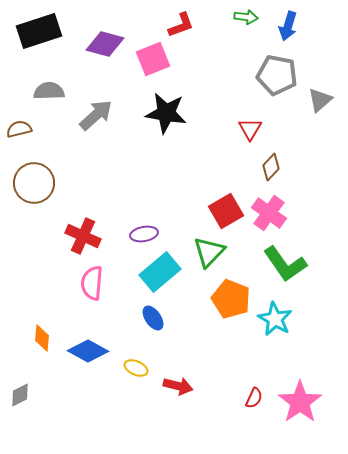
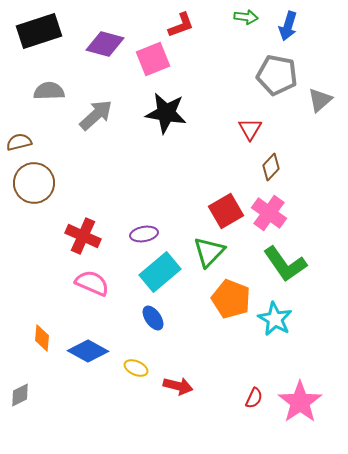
brown semicircle: moved 13 px down
pink semicircle: rotated 108 degrees clockwise
